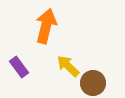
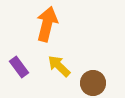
orange arrow: moved 1 px right, 2 px up
yellow arrow: moved 9 px left
